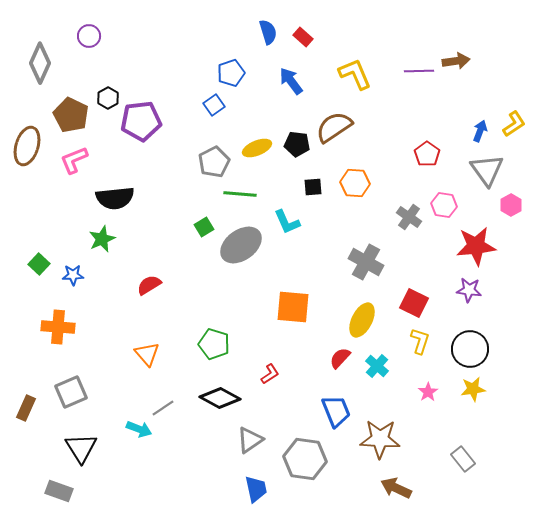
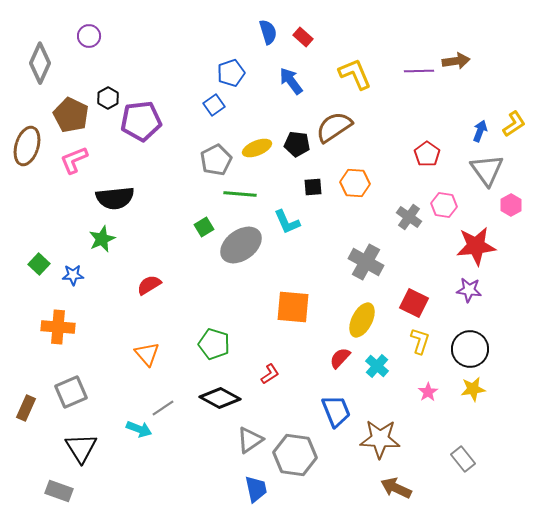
gray pentagon at (214, 162): moved 2 px right, 2 px up
gray hexagon at (305, 459): moved 10 px left, 4 px up
